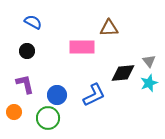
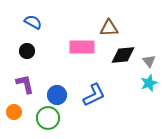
black diamond: moved 18 px up
